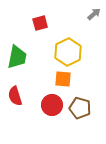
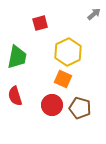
orange square: rotated 18 degrees clockwise
